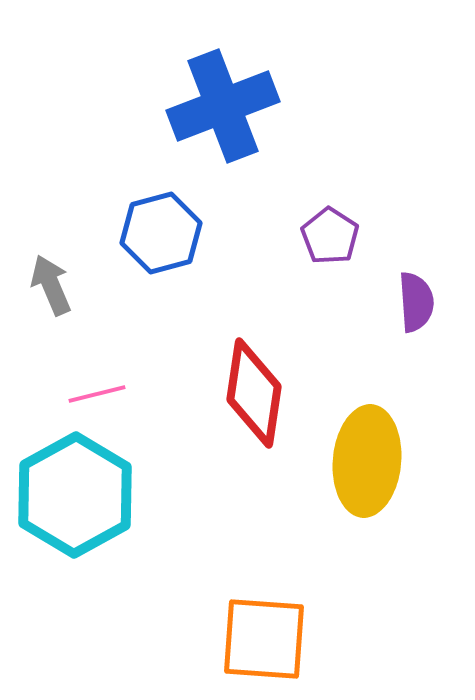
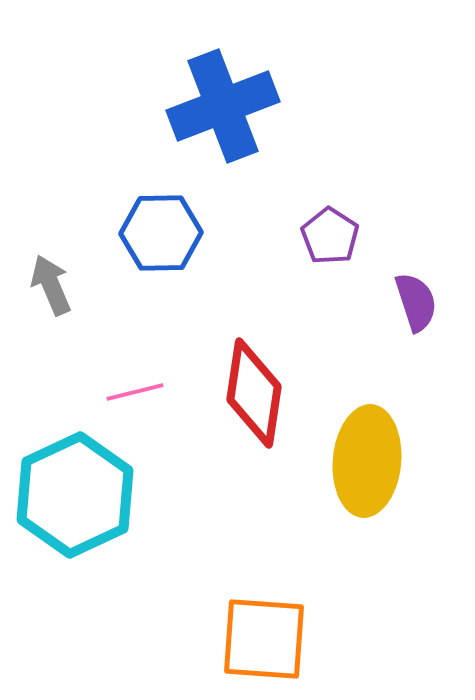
blue hexagon: rotated 14 degrees clockwise
purple semicircle: rotated 14 degrees counterclockwise
pink line: moved 38 px right, 2 px up
cyan hexagon: rotated 4 degrees clockwise
